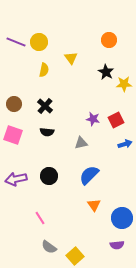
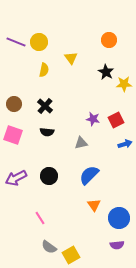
purple arrow: moved 1 px up; rotated 15 degrees counterclockwise
blue circle: moved 3 px left
yellow square: moved 4 px left, 1 px up; rotated 12 degrees clockwise
